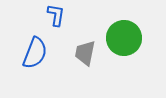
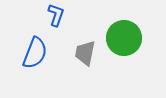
blue L-shape: rotated 10 degrees clockwise
